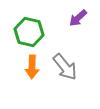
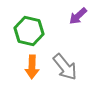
purple arrow: moved 2 px up
green hexagon: moved 1 px up
